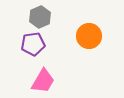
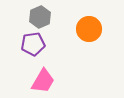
orange circle: moved 7 px up
